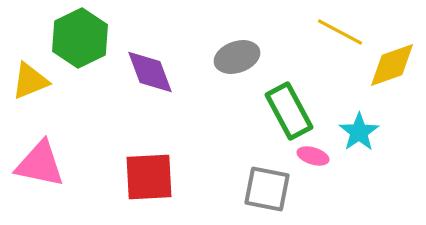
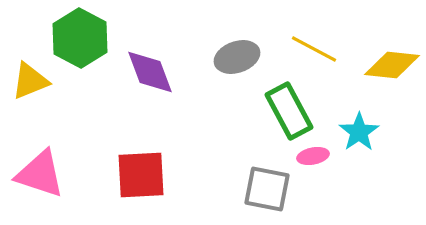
yellow line: moved 26 px left, 17 px down
green hexagon: rotated 6 degrees counterclockwise
yellow diamond: rotated 26 degrees clockwise
pink ellipse: rotated 28 degrees counterclockwise
pink triangle: moved 10 px down; rotated 6 degrees clockwise
red square: moved 8 px left, 2 px up
